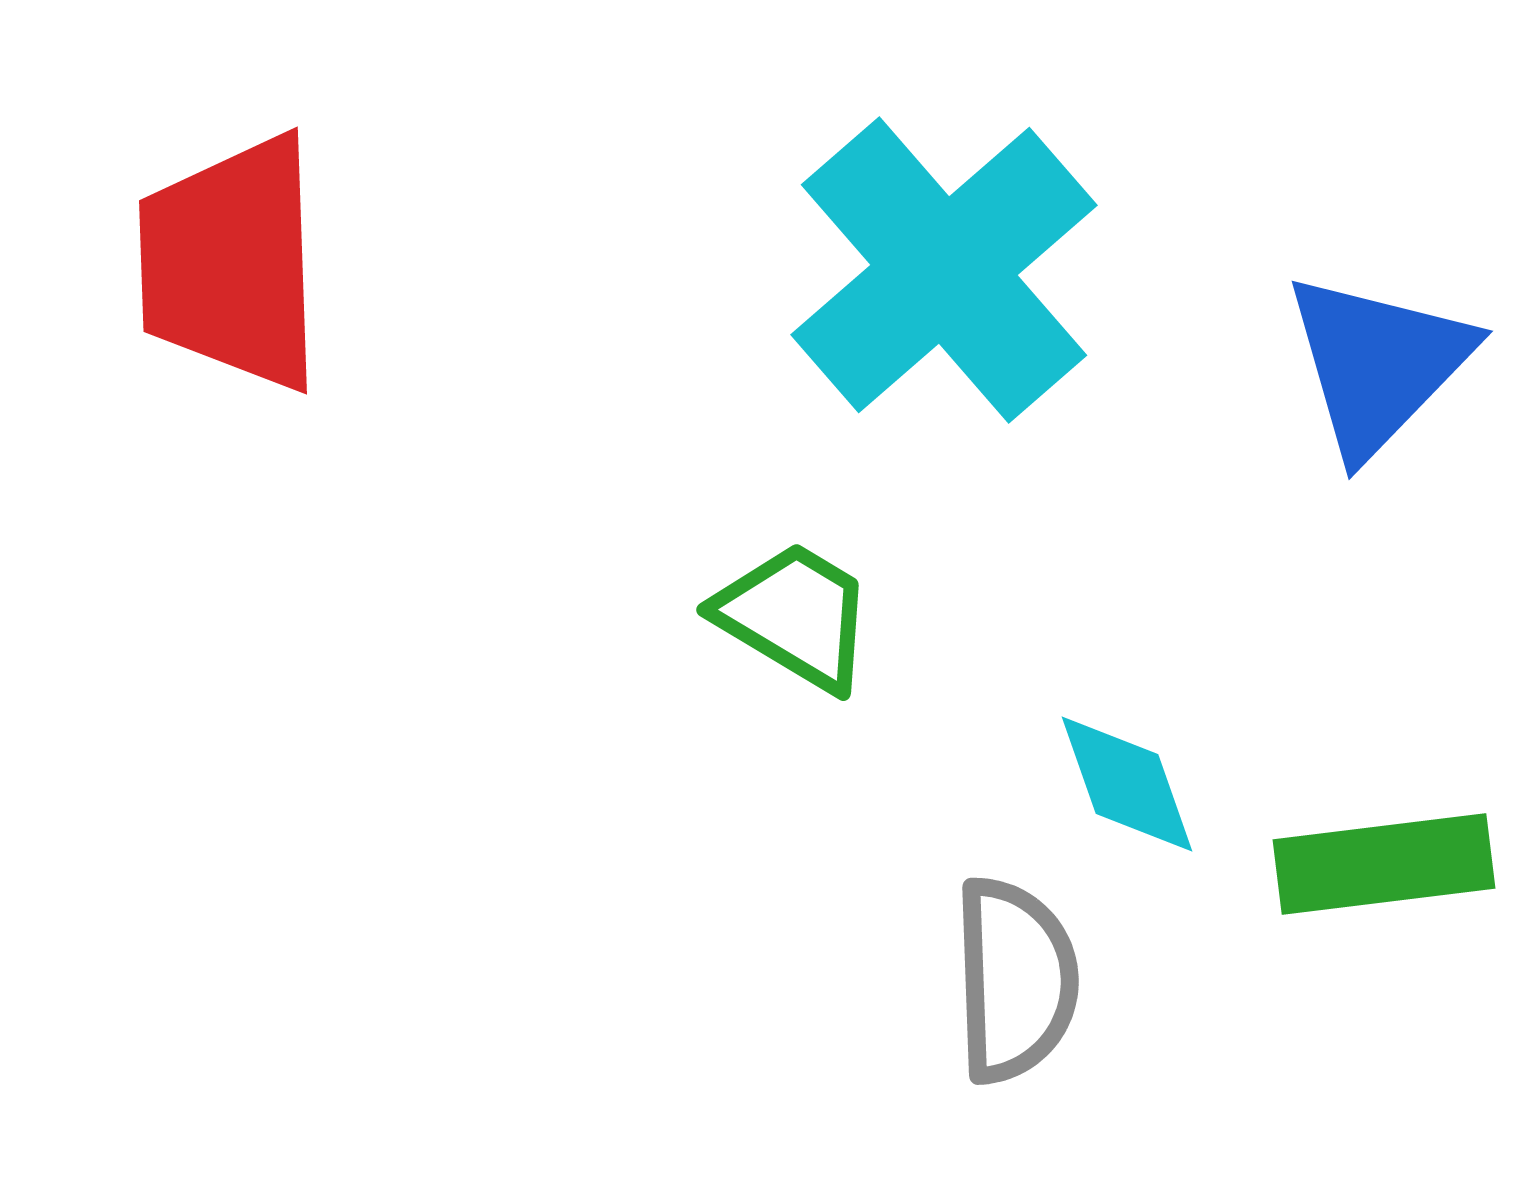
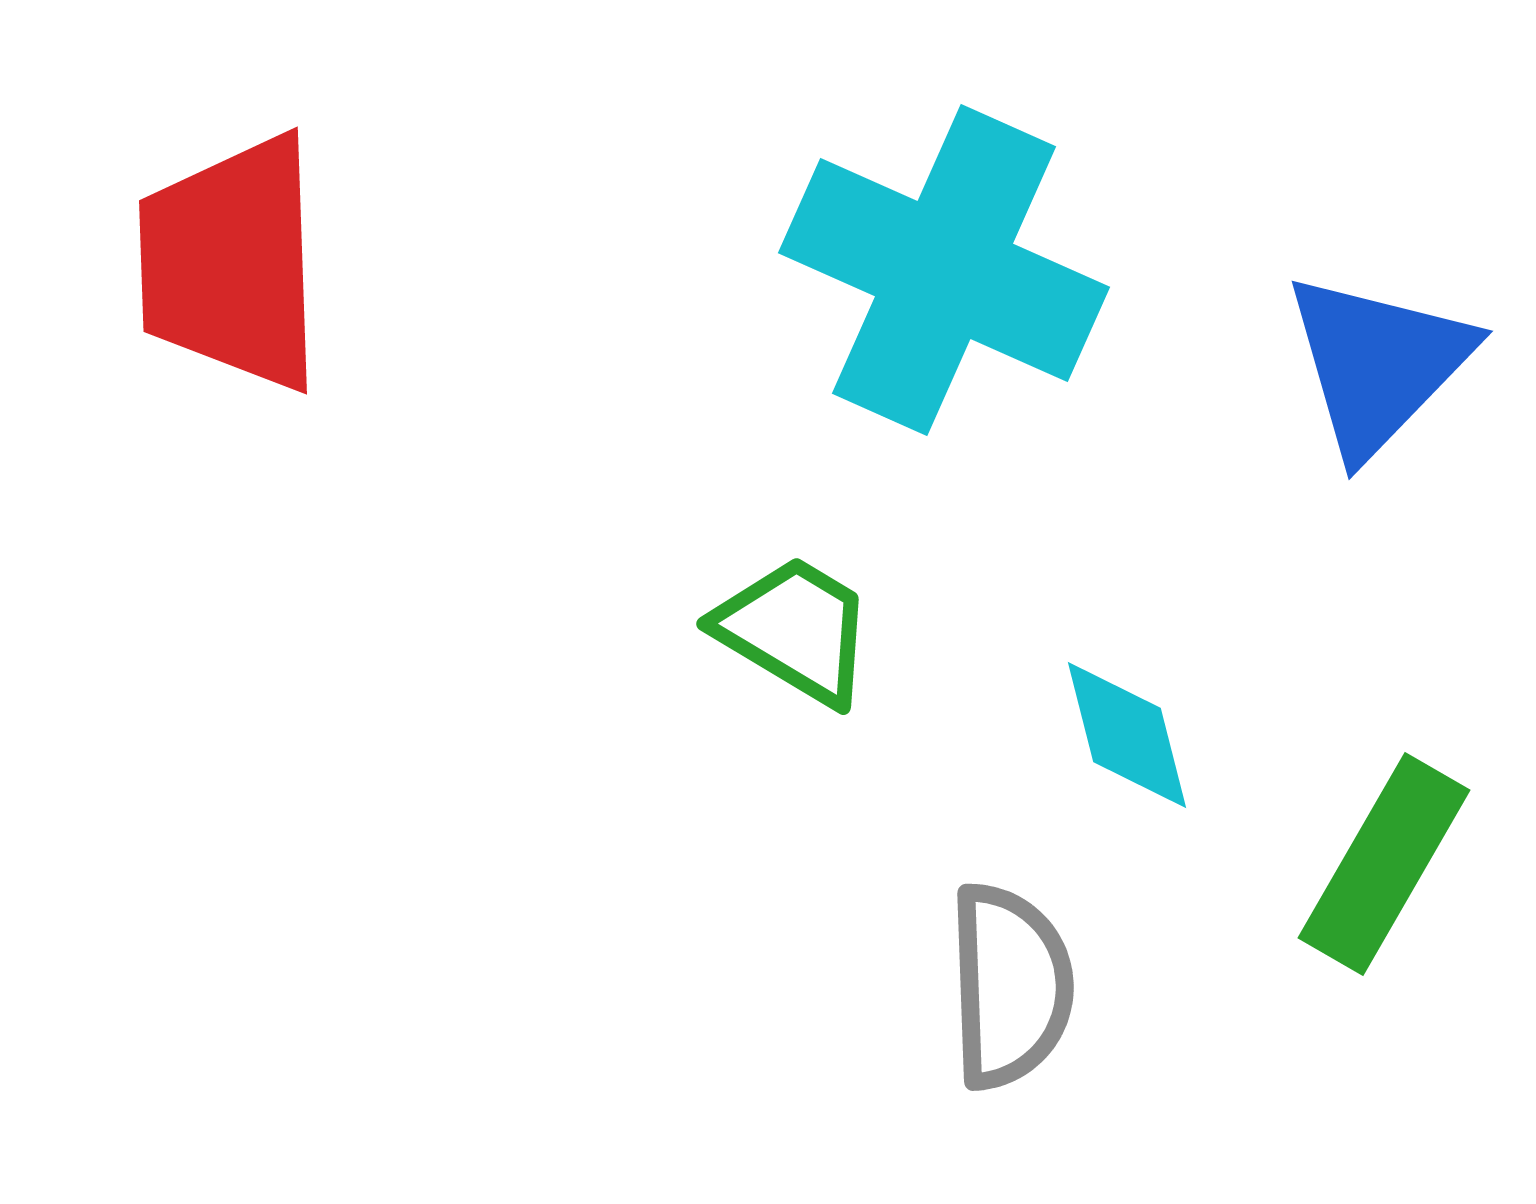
cyan cross: rotated 25 degrees counterclockwise
green trapezoid: moved 14 px down
cyan diamond: moved 49 px up; rotated 5 degrees clockwise
green rectangle: rotated 53 degrees counterclockwise
gray semicircle: moved 5 px left, 6 px down
